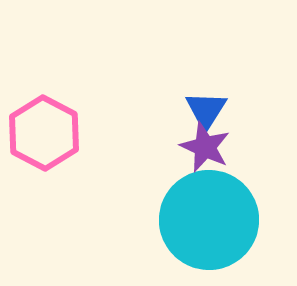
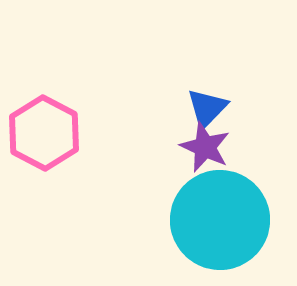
blue triangle: moved 1 px right, 2 px up; rotated 12 degrees clockwise
cyan circle: moved 11 px right
